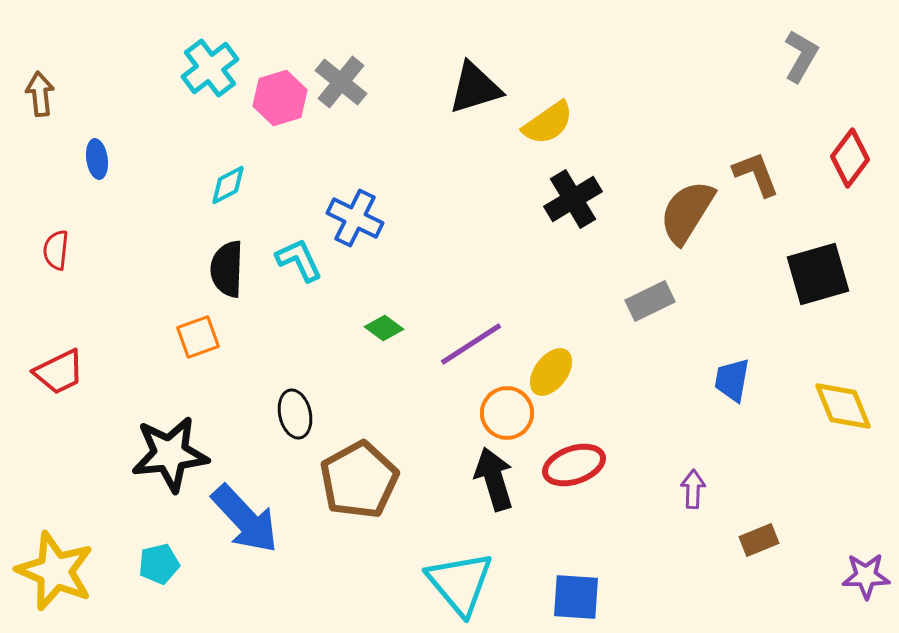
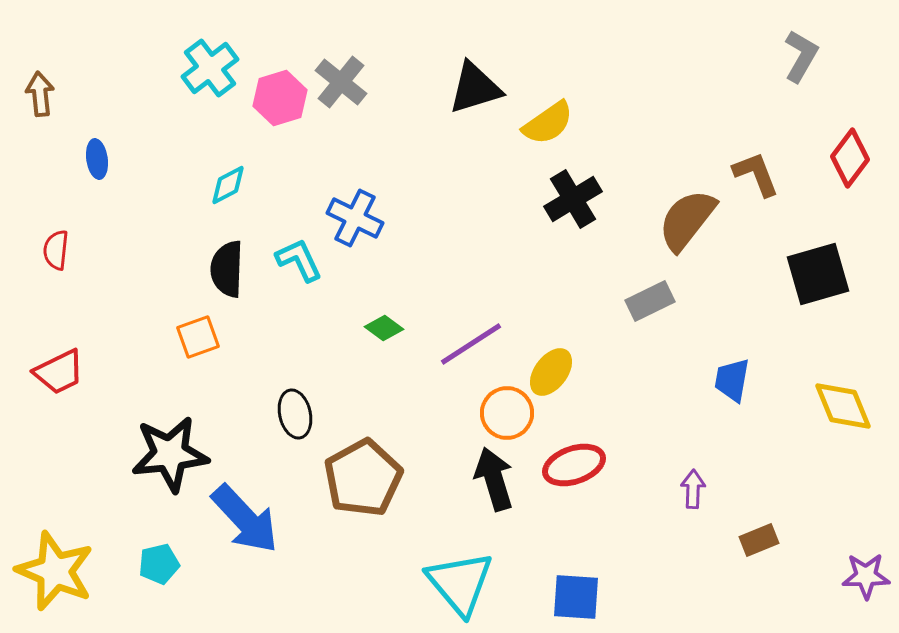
brown semicircle: moved 8 px down; rotated 6 degrees clockwise
brown pentagon: moved 4 px right, 2 px up
